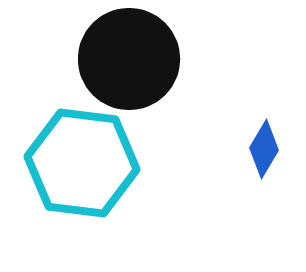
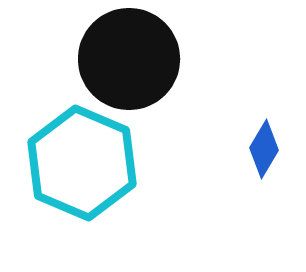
cyan hexagon: rotated 16 degrees clockwise
